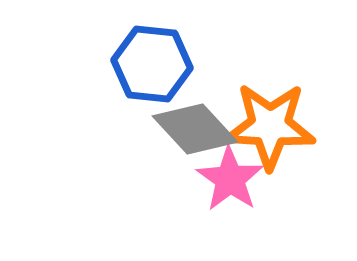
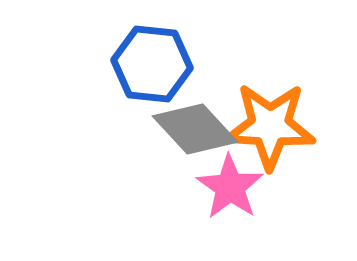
pink star: moved 8 px down
